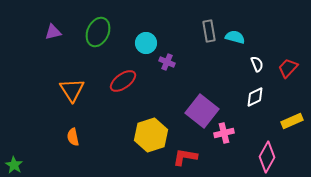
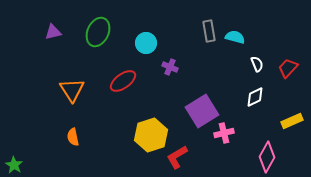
purple cross: moved 3 px right, 5 px down
purple square: rotated 20 degrees clockwise
red L-shape: moved 8 px left; rotated 40 degrees counterclockwise
